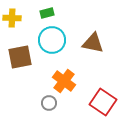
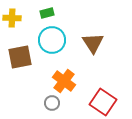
brown triangle: rotated 45 degrees clockwise
gray circle: moved 3 px right
